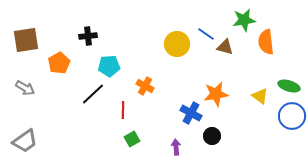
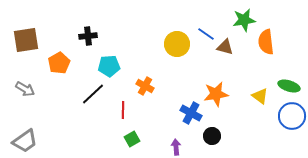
gray arrow: moved 1 px down
